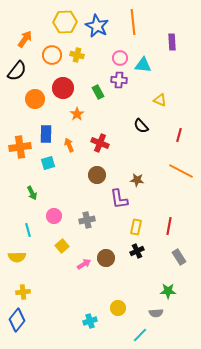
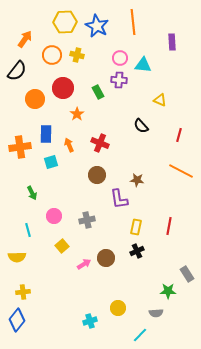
cyan square at (48, 163): moved 3 px right, 1 px up
gray rectangle at (179, 257): moved 8 px right, 17 px down
